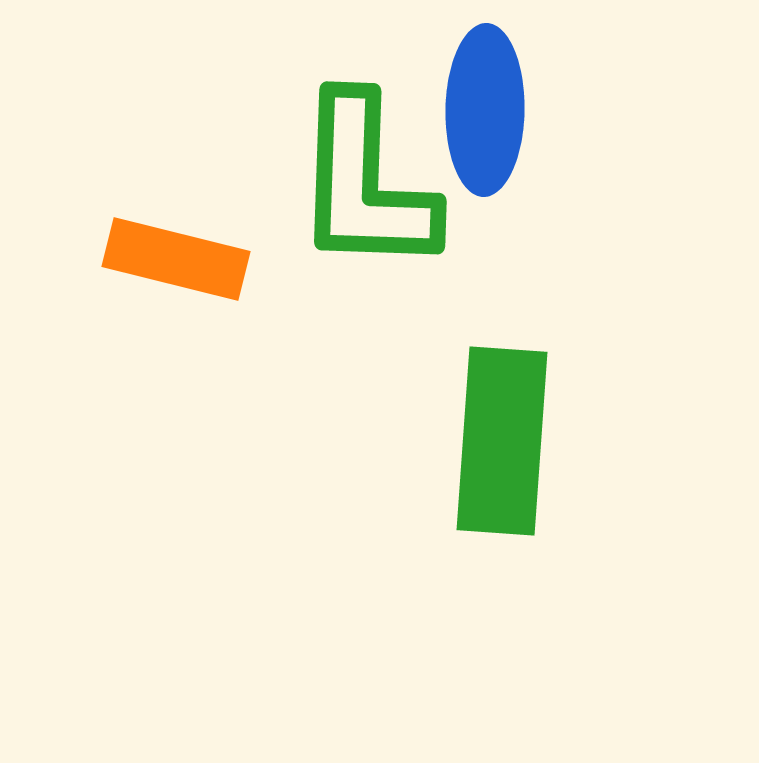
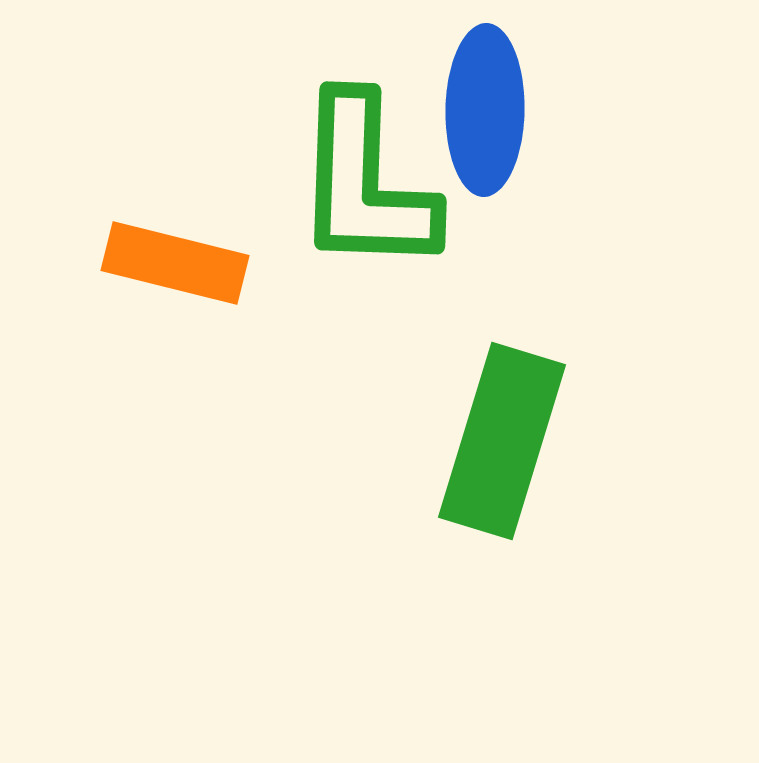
orange rectangle: moved 1 px left, 4 px down
green rectangle: rotated 13 degrees clockwise
